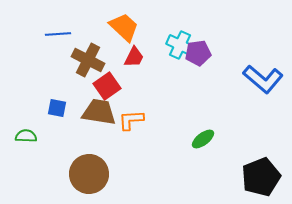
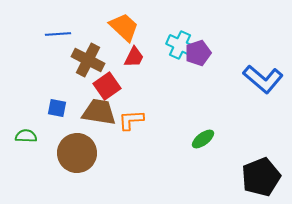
purple pentagon: rotated 10 degrees counterclockwise
brown circle: moved 12 px left, 21 px up
